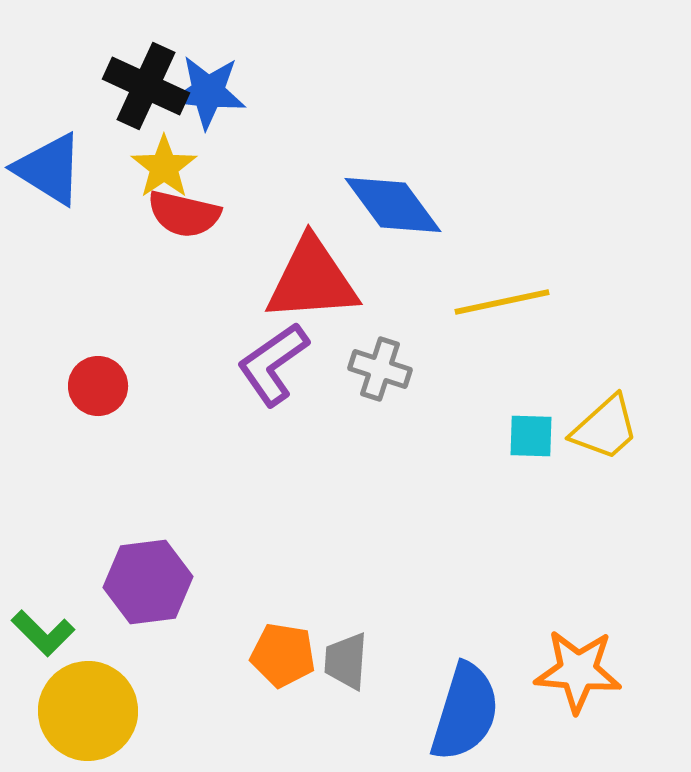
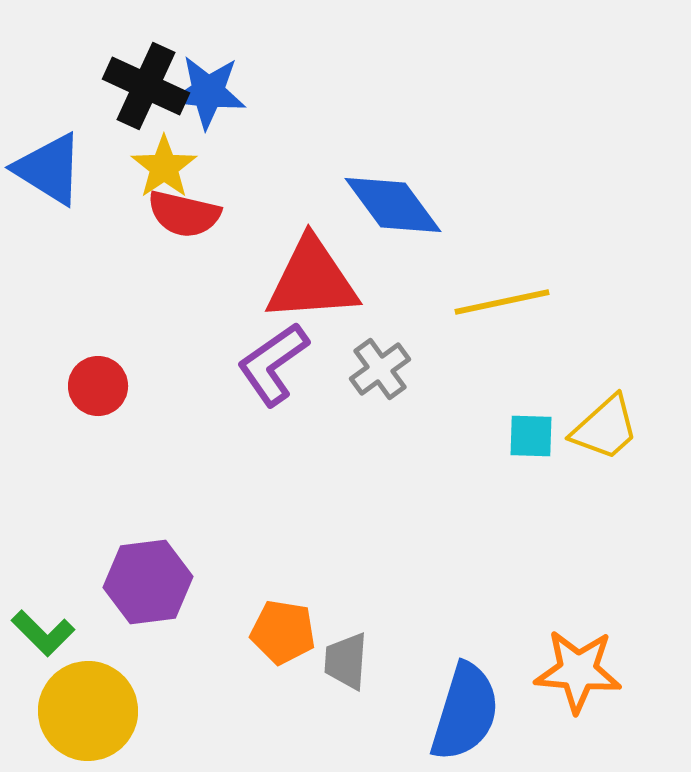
gray cross: rotated 36 degrees clockwise
orange pentagon: moved 23 px up
